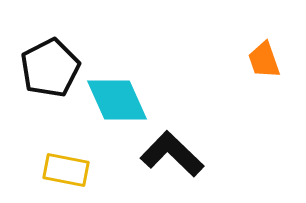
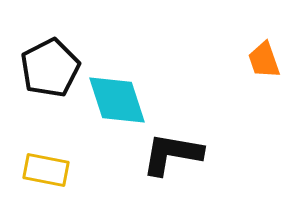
cyan diamond: rotated 6 degrees clockwise
black L-shape: rotated 34 degrees counterclockwise
yellow rectangle: moved 20 px left
